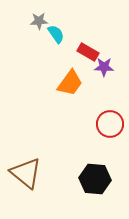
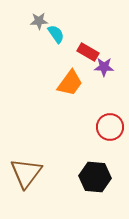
red circle: moved 3 px down
brown triangle: rotated 28 degrees clockwise
black hexagon: moved 2 px up
